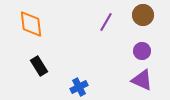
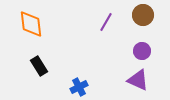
purple triangle: moved 4 px left
